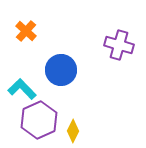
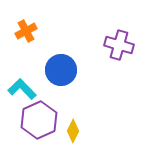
orange cross: rotated 20 degrees clockwise
